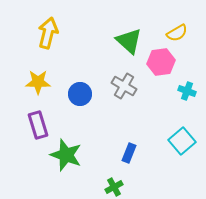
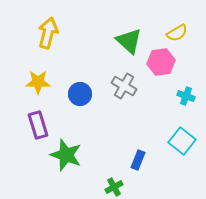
cyan cross: moved 1 px left, 5 px down
cyan square: rotated 12 degrees counterclockwise
blue rectangle: moved 9 px right, 7 px down
